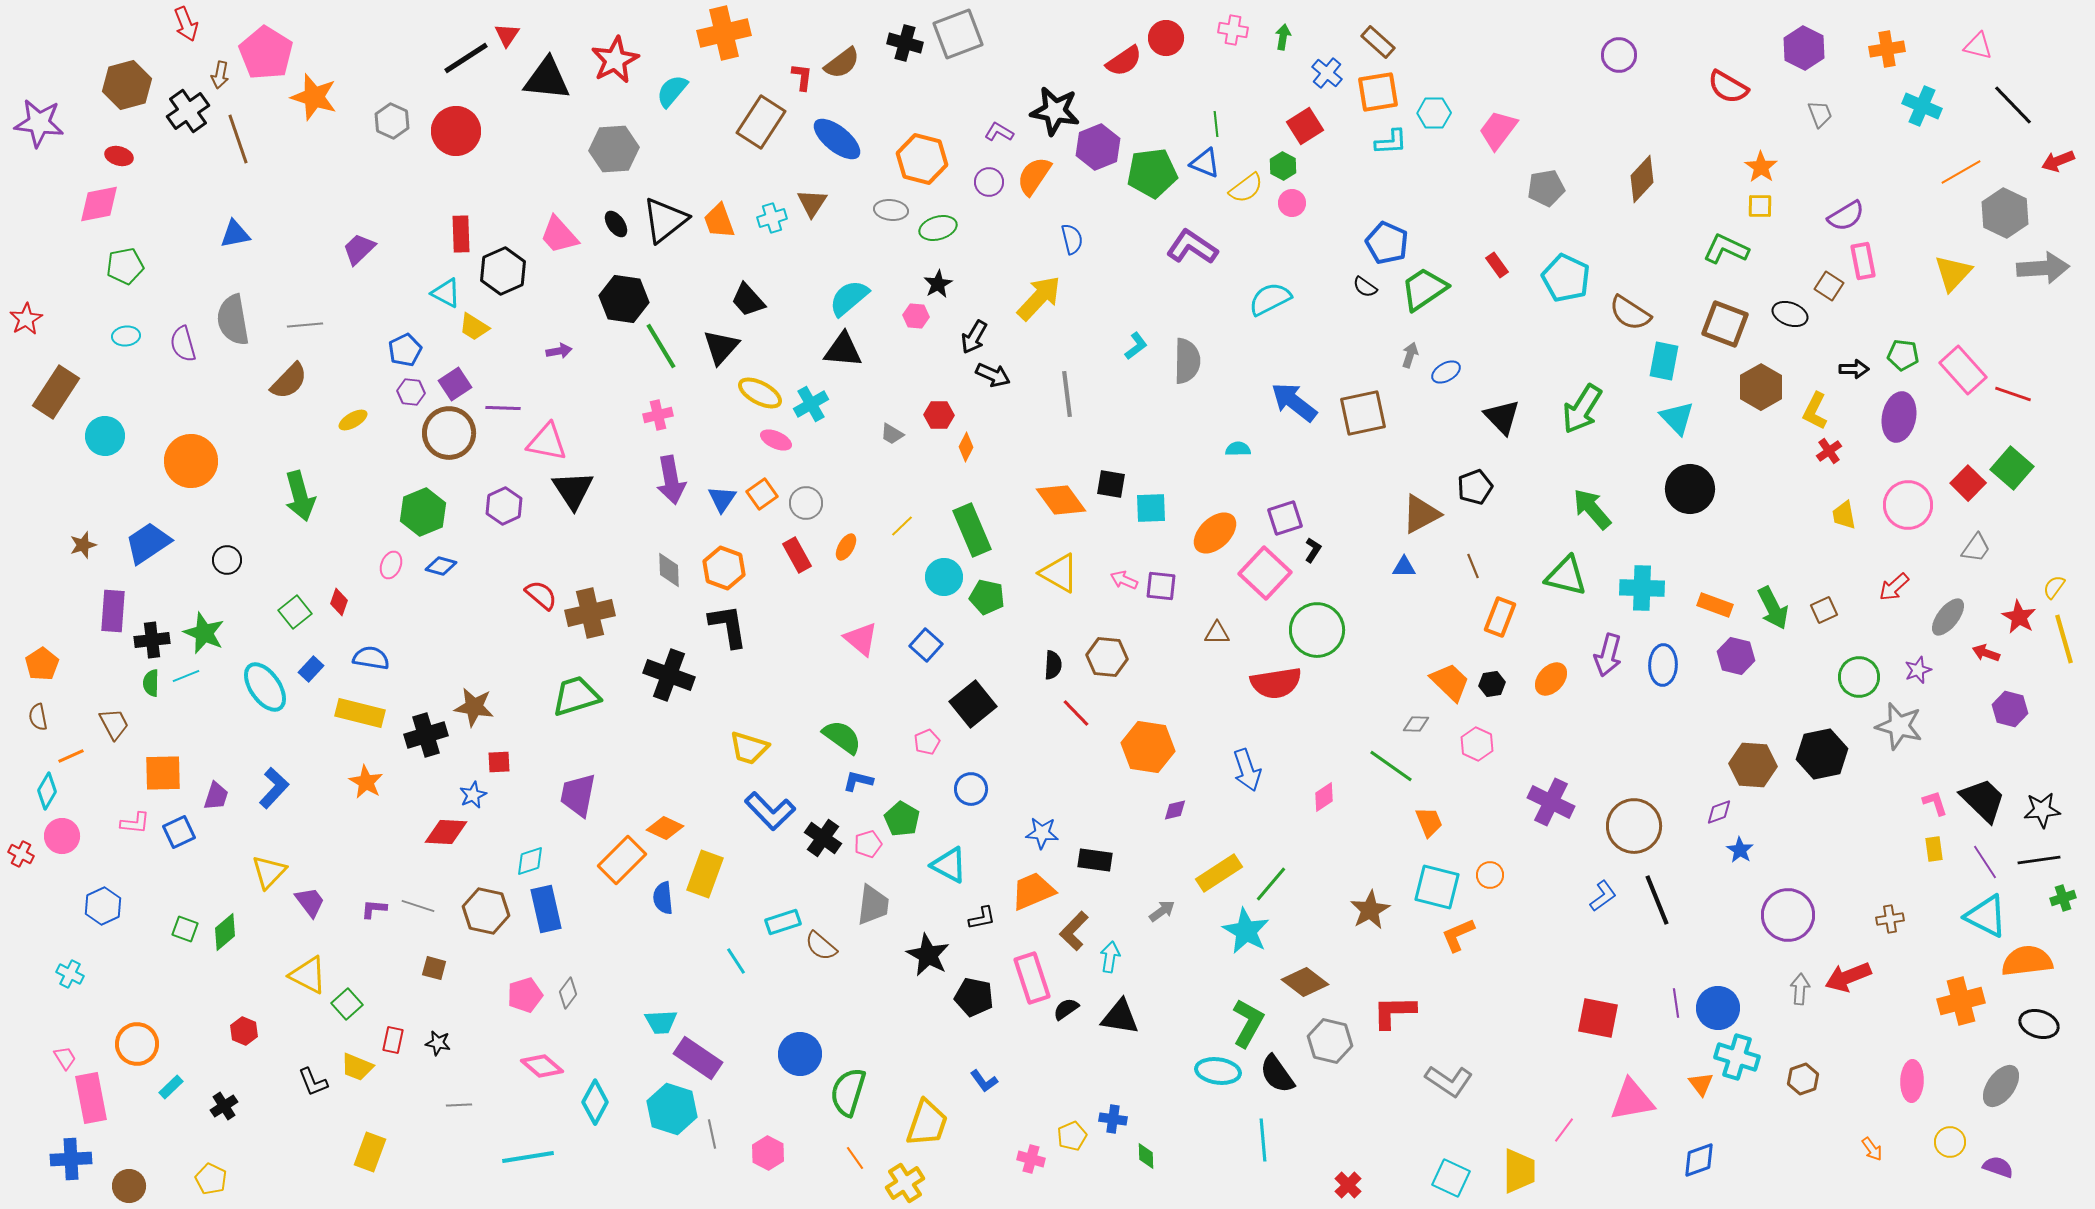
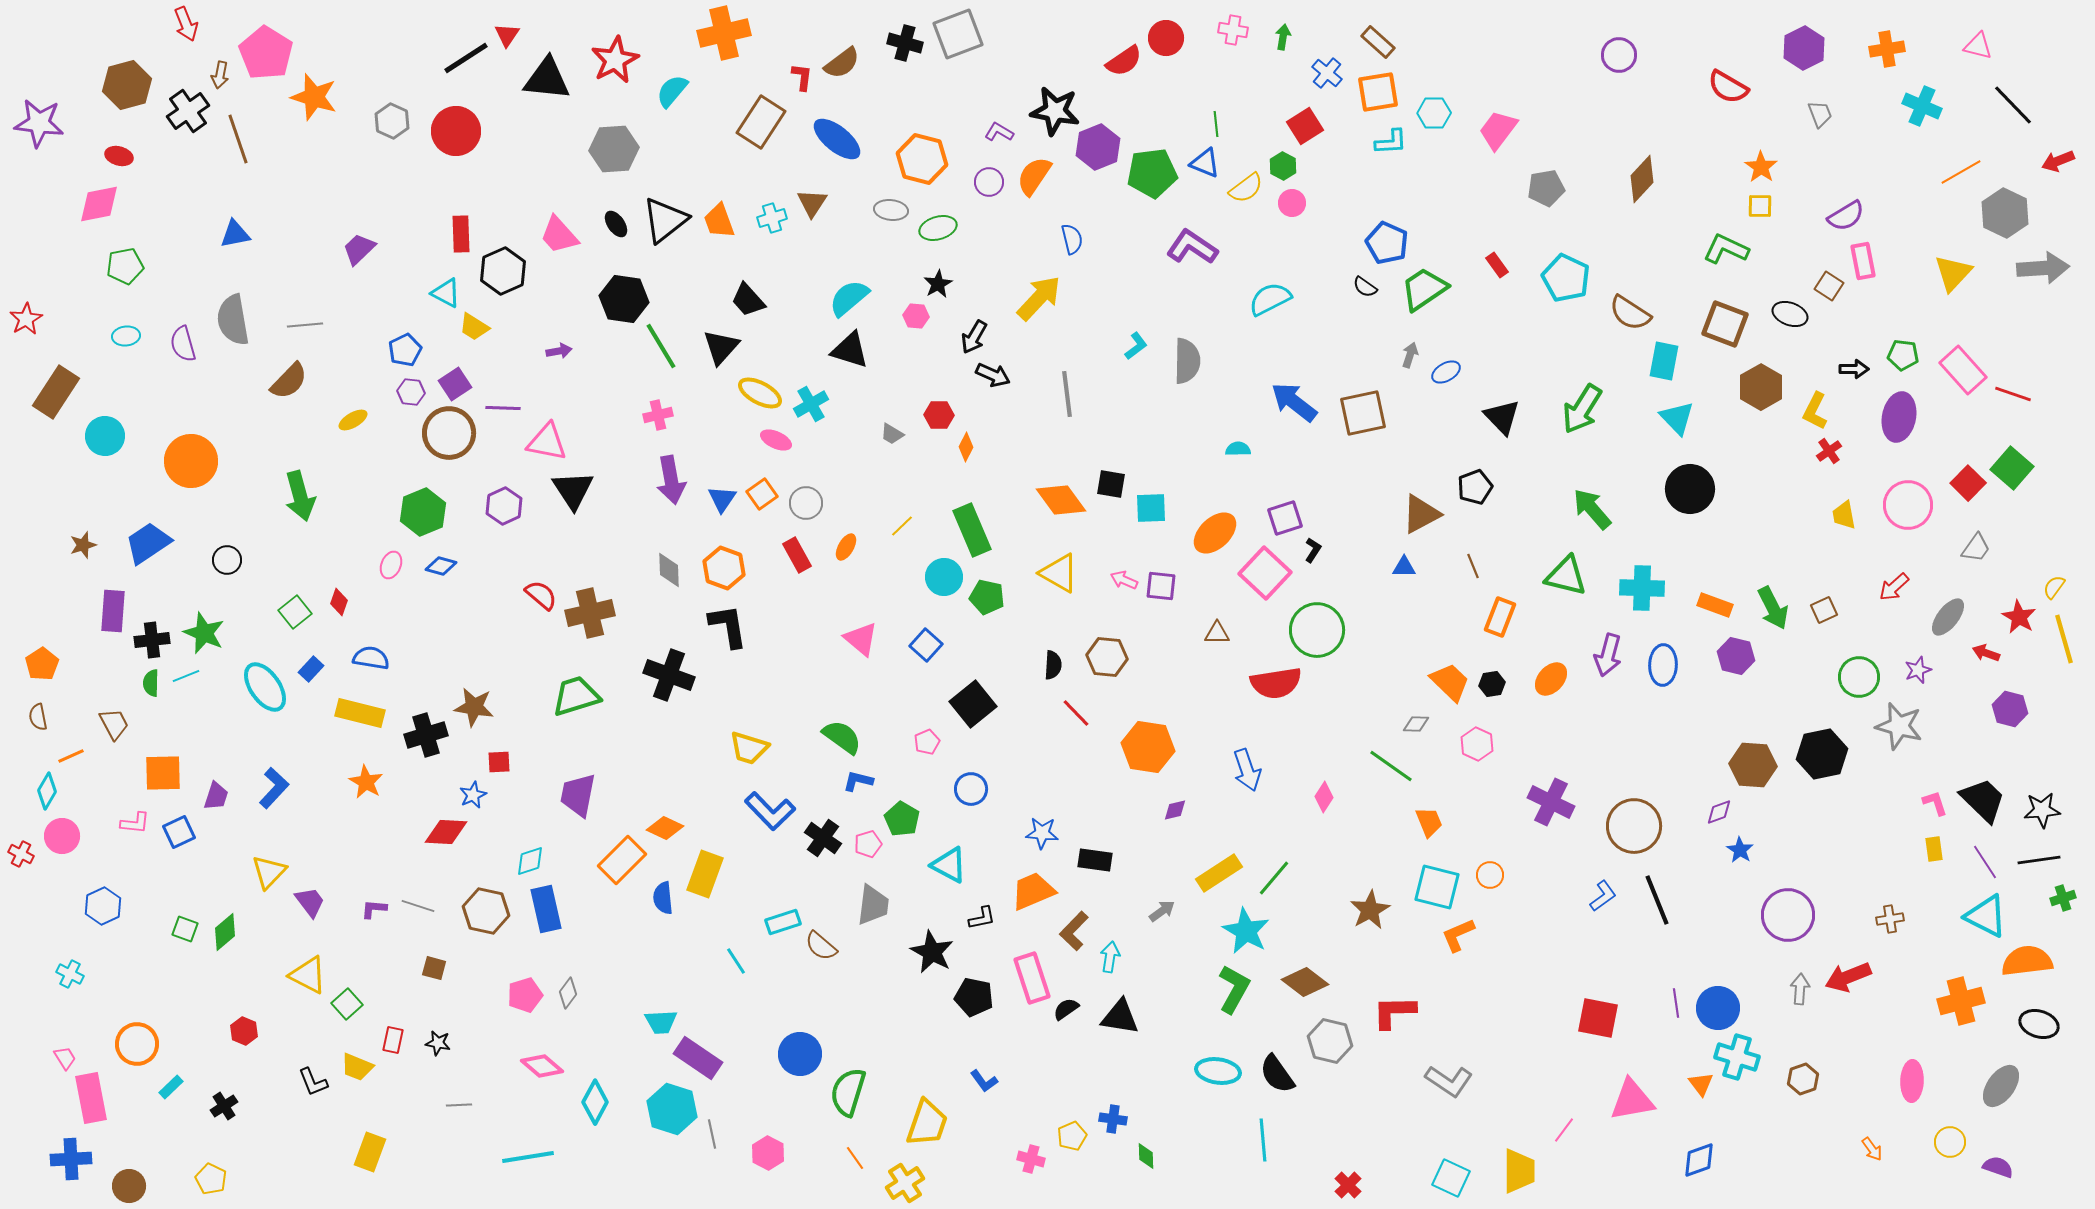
purple hexagon at (1804, 48): rotated 6 degrees clockwise
black triangle at (843, 350): moved 7 px right; rotated 12 degrees clockwise
pink diamond at (1324, 797): rotated 24 degrees counterclockwise
green line at (1271, 884): moved 3 px right, 6 px up
black star at (928, 955): moved 4 px right, 3 px up
green L-shape at (1248, 1023): moved 14 px left, 34 px up
